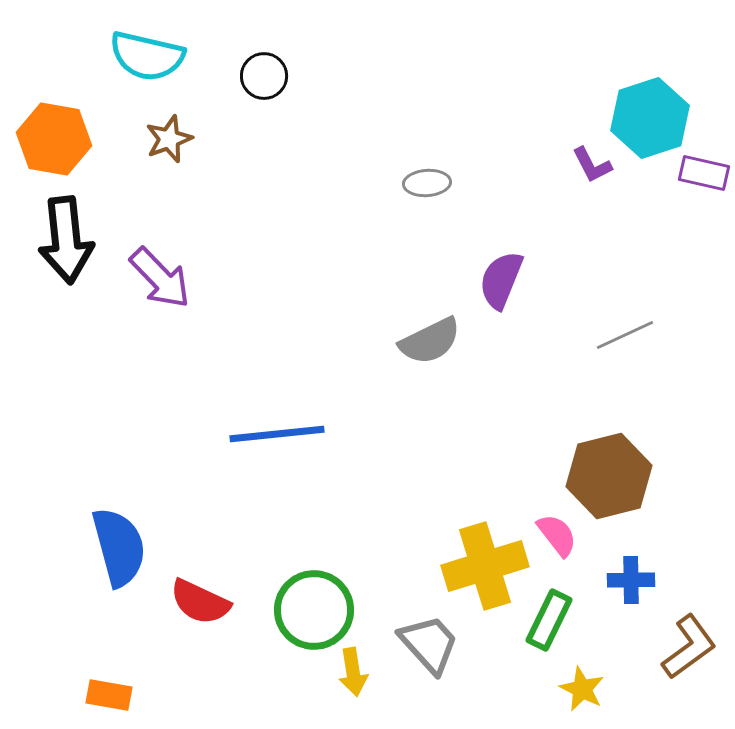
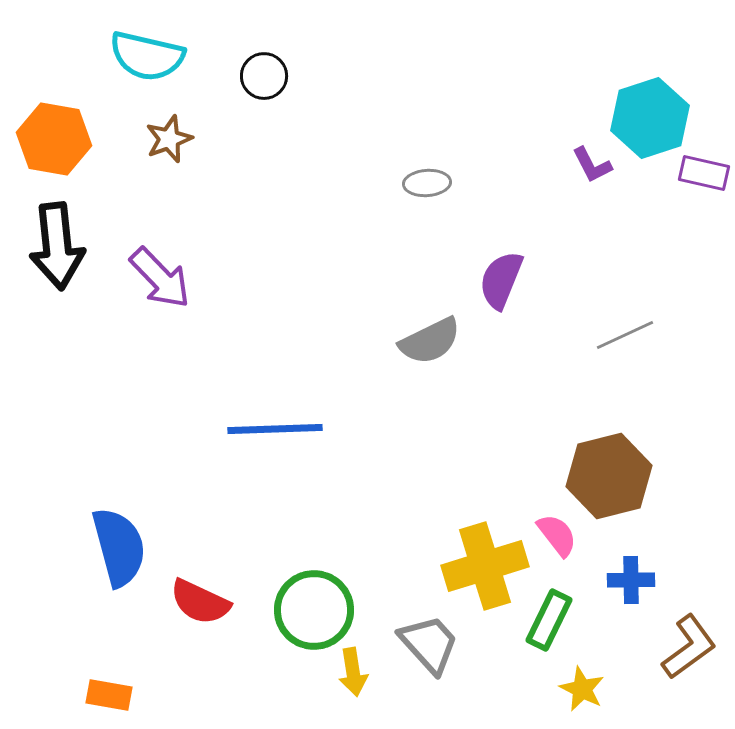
black arrow: moved 9 px left, 6 px down
blue line: moved 2 px left, 5 px up; rotated 4 degrees clockwise
